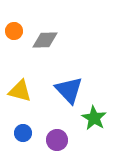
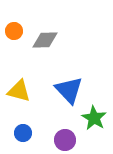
yellow triangle: moved 1 px left
purple circle: moved 8 px right
